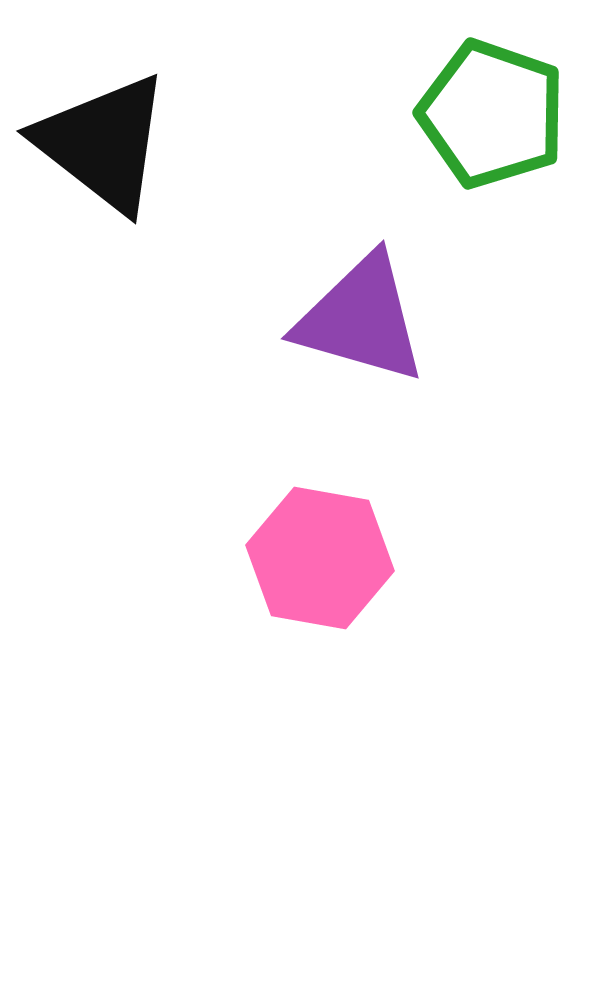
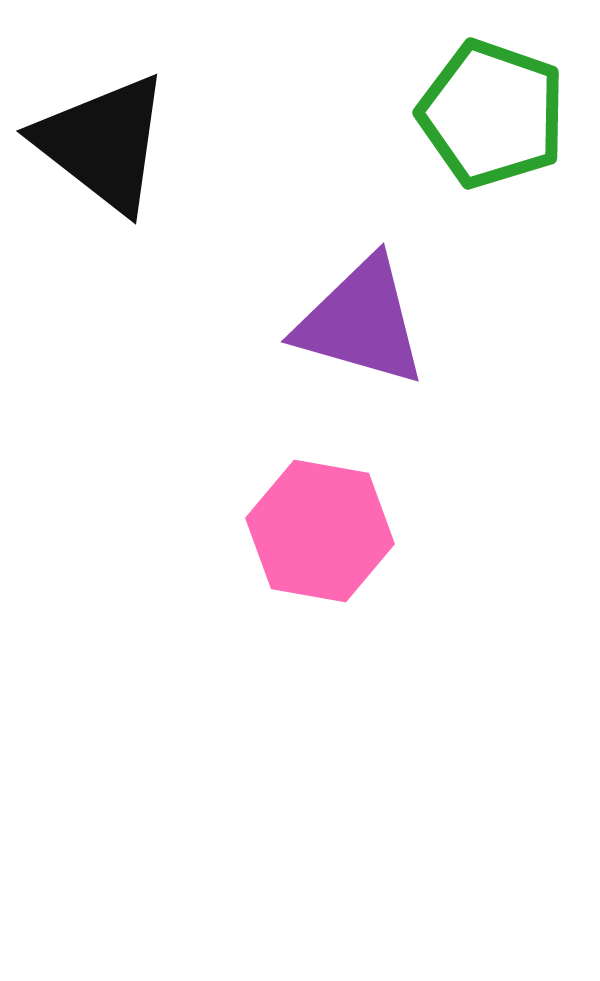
purple triangle: moved 3 px down
pink hexagon: moved 27 px up
